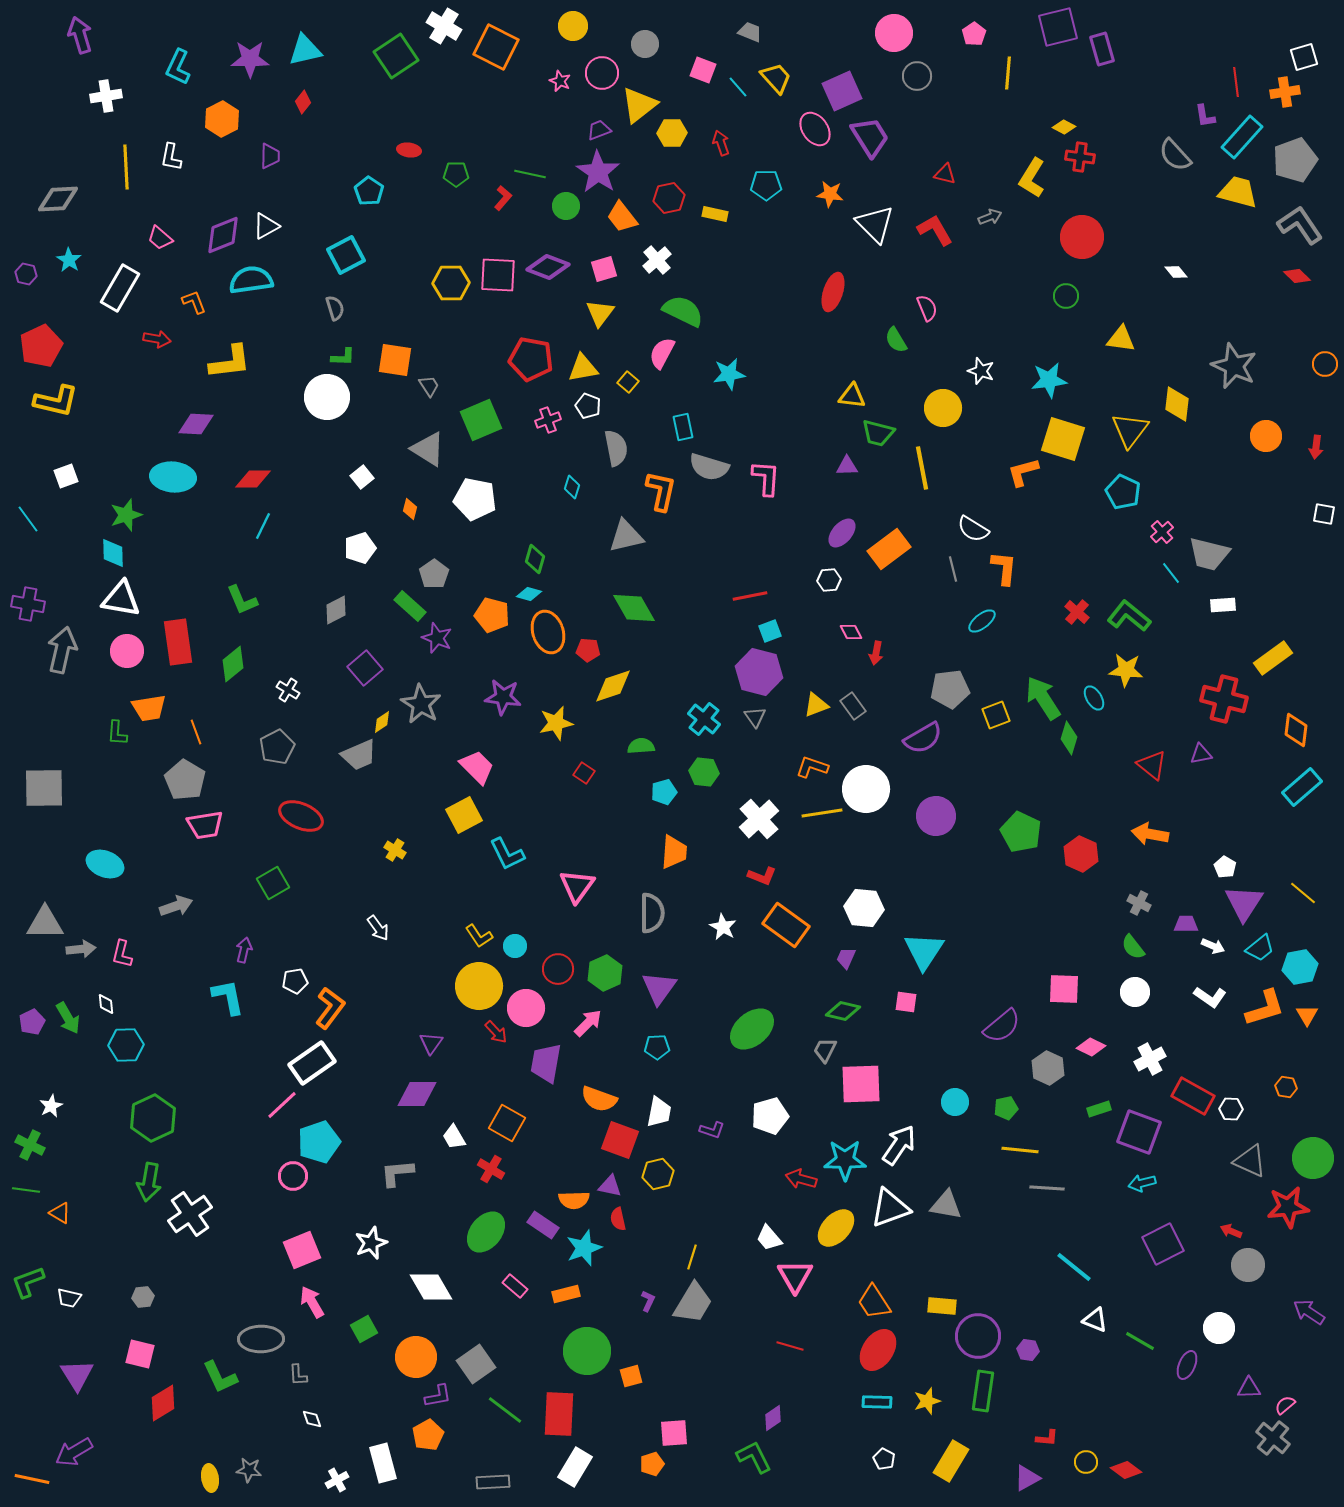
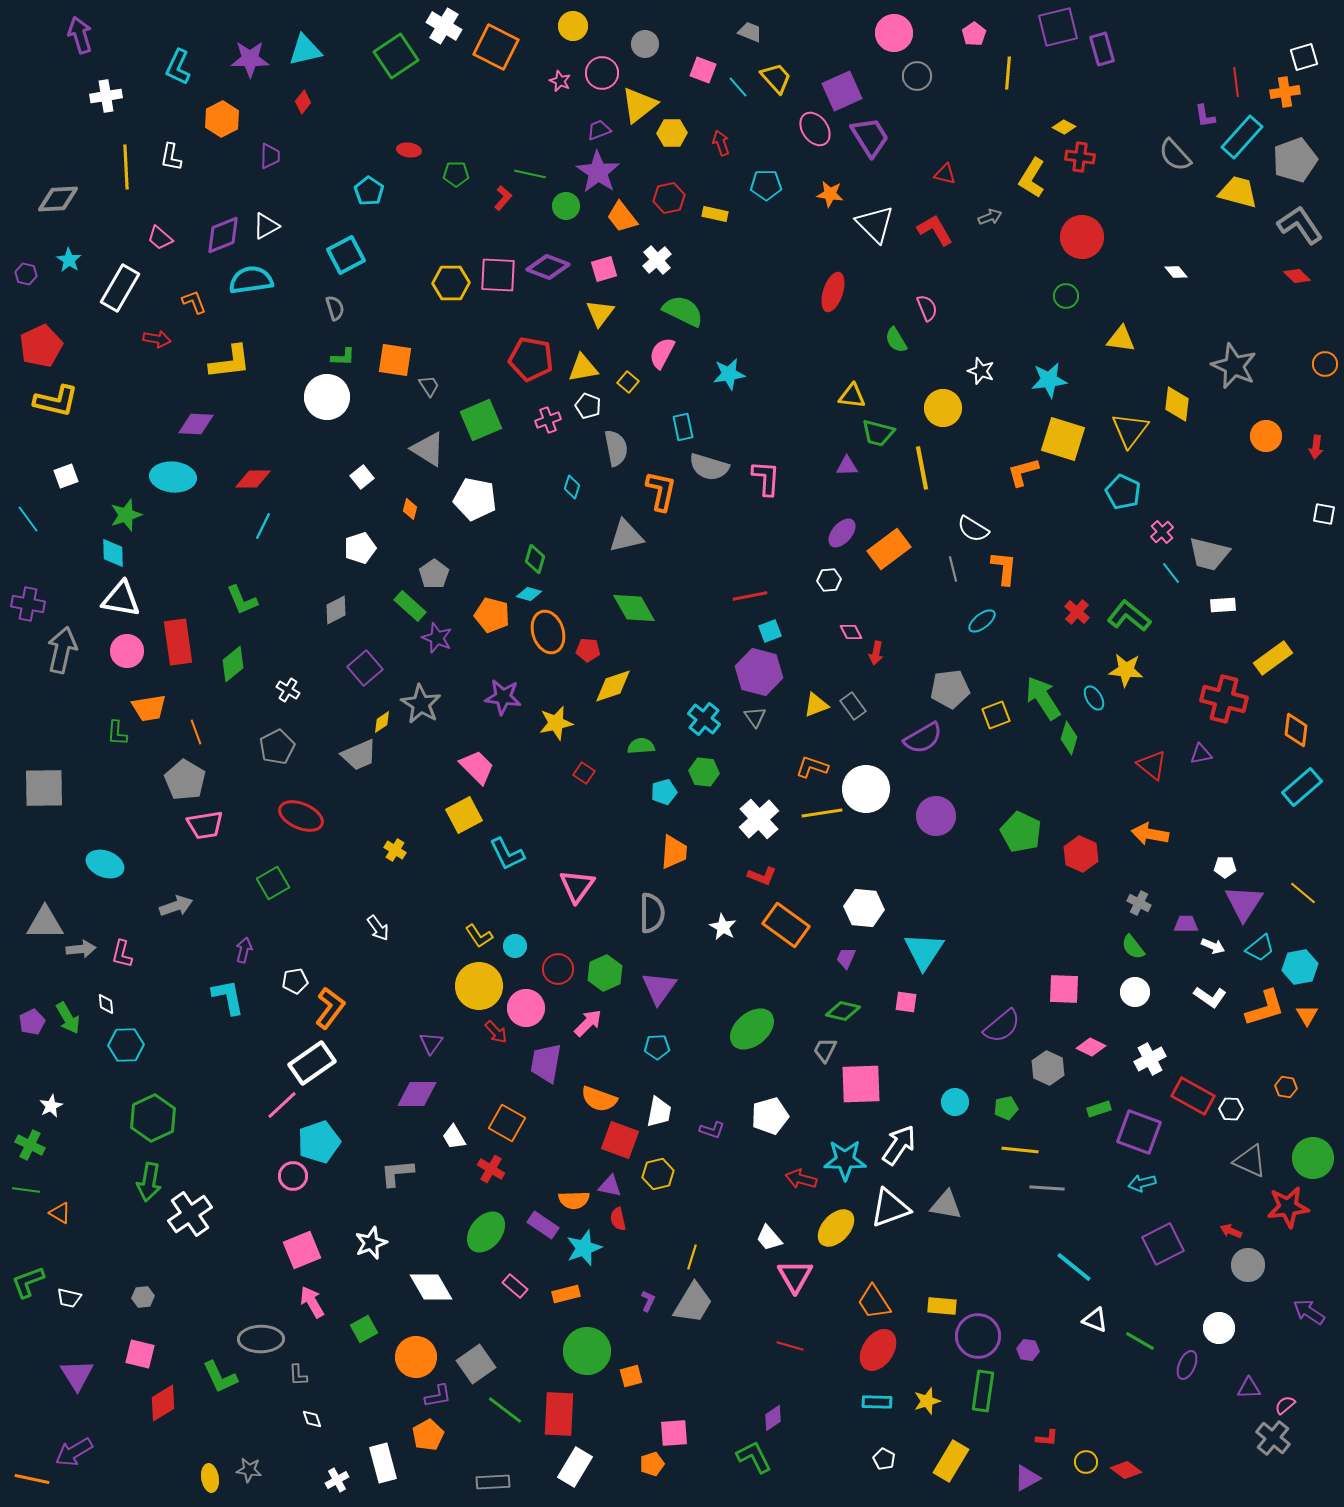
white pentagon at (1225, 867): rotated 30 degrees counterclockwise
